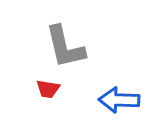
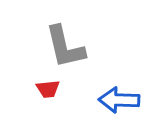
red trapezoid: rotated 15 degrees counterclockwise
